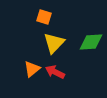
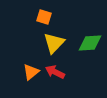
green diamond: moved 1 px left, 1 px down
orange triangle: moved 1 px left, 3 px down
